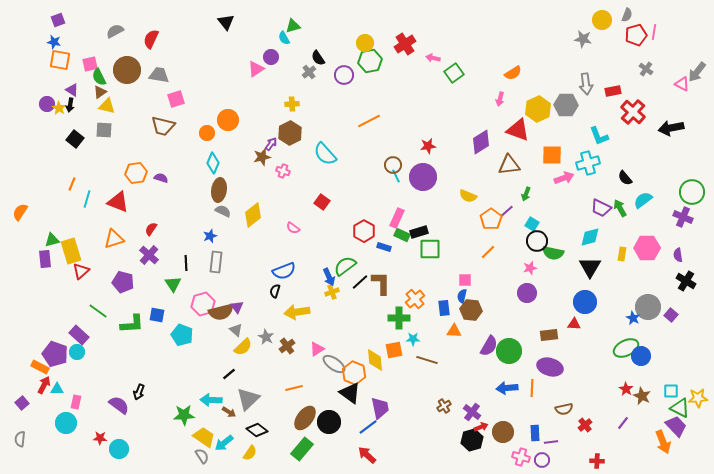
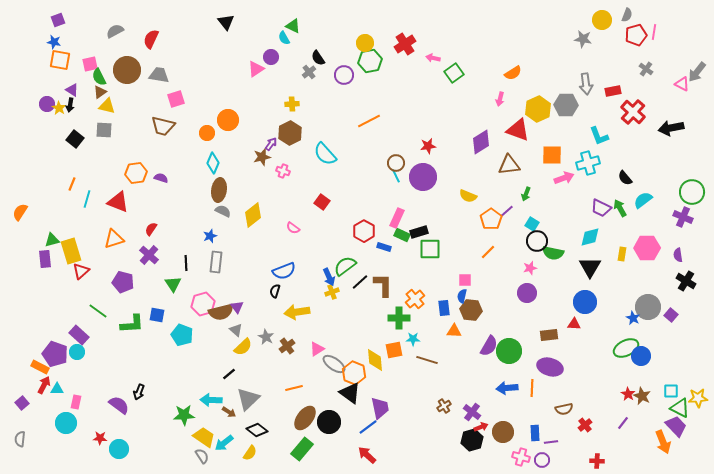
green triangle at (293, 26): rotated 42 degrees clockwise
brown circle at (393, 165): moved 3 px right, 2 px up
brown L-shape at (381, 283): moved 2 px right, 2 px down
red star at (626, 389): moved 2 px right, 5 px down
